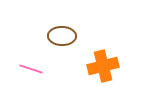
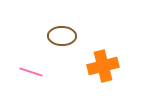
pink line: moved 3 px down
